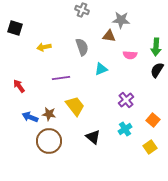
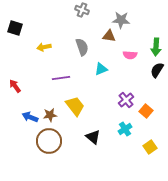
red arrow: moved 4 px left
brown star: moved 1 px right, 1 px down; rotated 16 degrees counterclockwise
orange square: moved 7 px left, 9 px up
